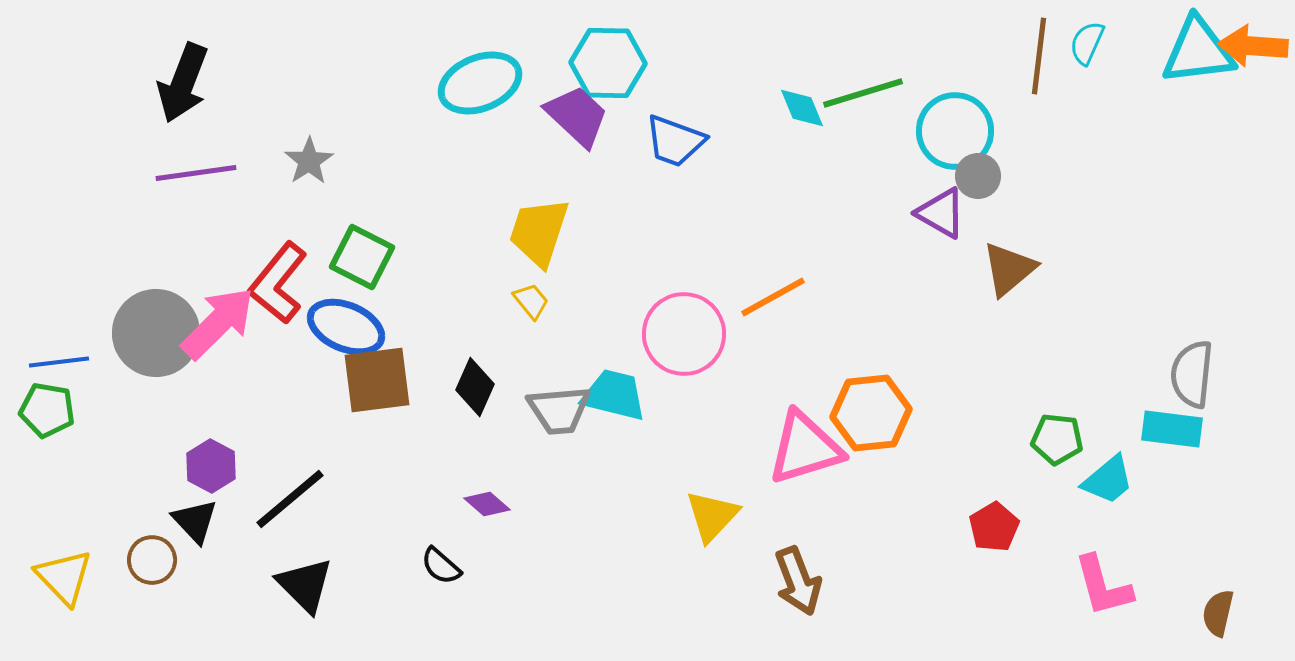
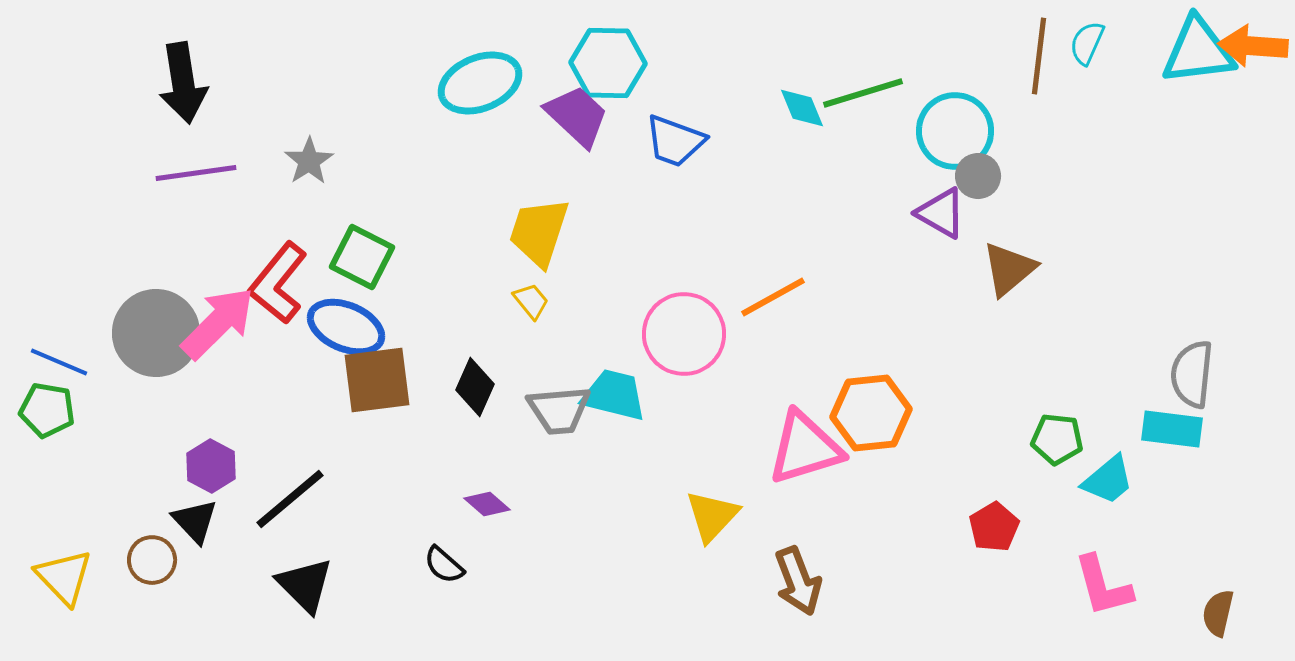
black arrow at (183, 83): rotated 30 degrees counterclockwise
blue line at (59, 362): rotated 30 degrees clockwise
black semicircle at (441, 566): moved 3 px right, 1 px up
